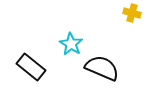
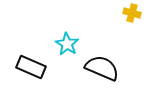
cyan star: moved 4 px left
black rectangle: rotated 16 degrees counterclockwise
